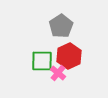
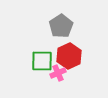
pink cross: rotated 28 degrees clockwise
